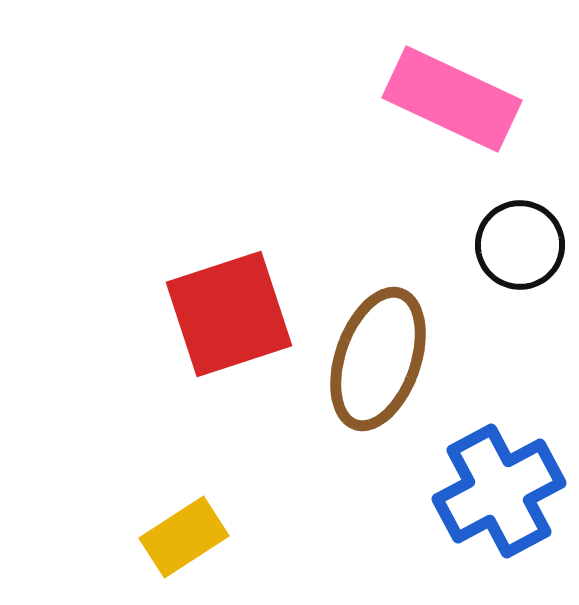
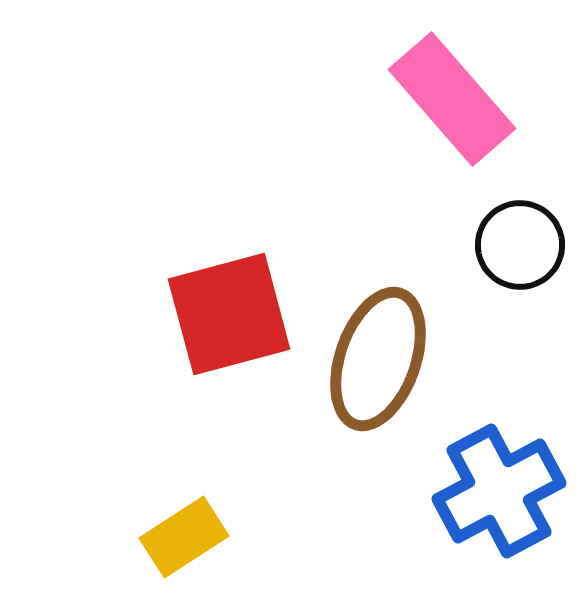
pink rectangle: rotated 24 degrees clockwise
red square: rotated 3 degrees clockwise
